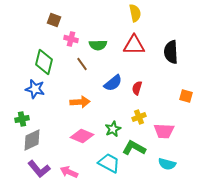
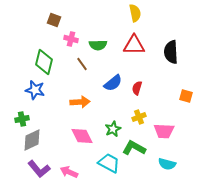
blue star: moved 1 px down
pink diamond: rotated 40 degrees clockwise
